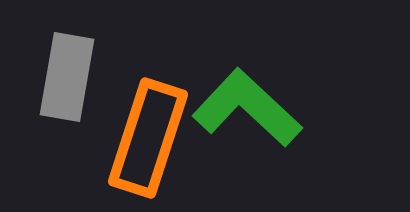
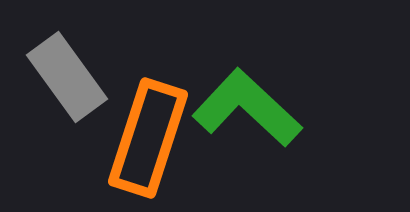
gray rectangle: rotated 46 degrees counterclockwise
